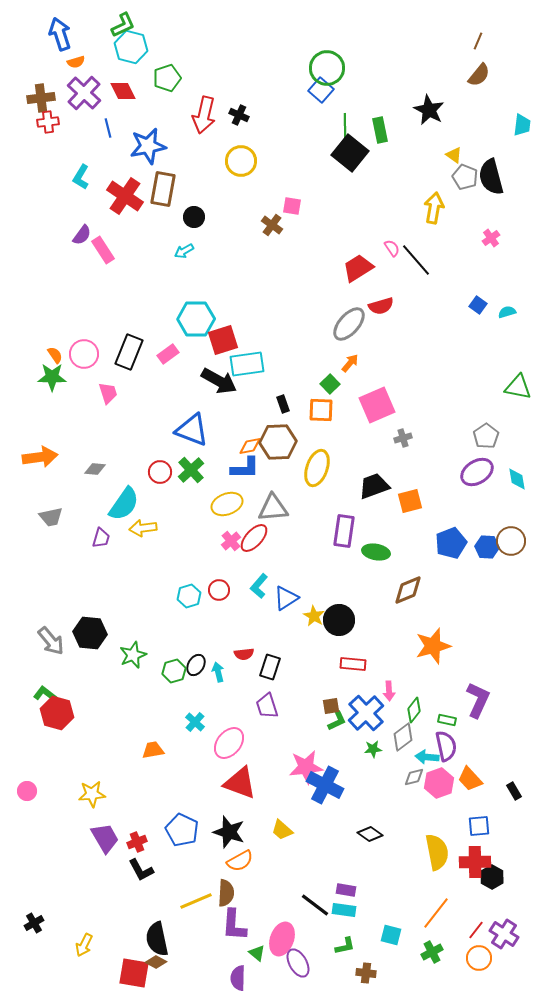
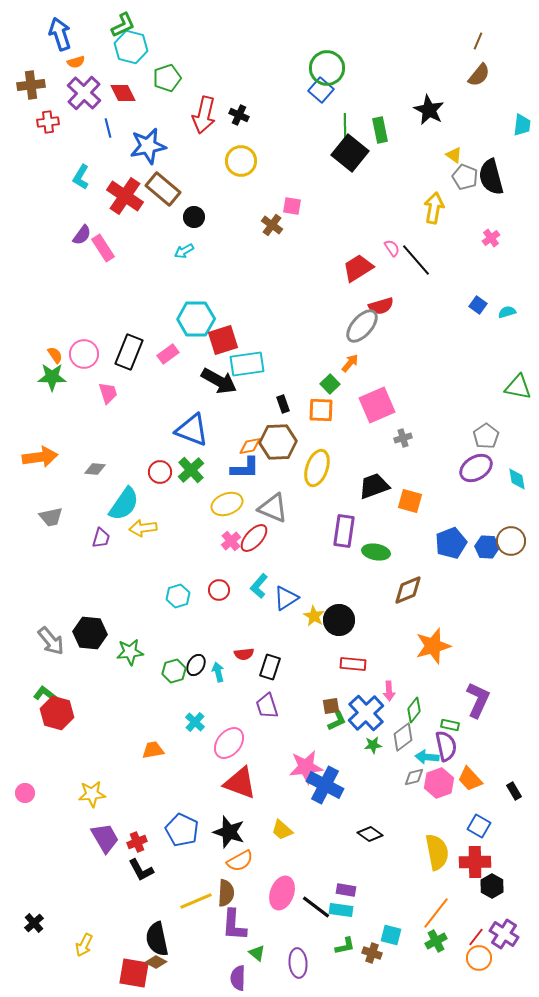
red diamond at (123, 91): moved 2 px down
brown cross at (41, 98): moved 10 px left, 13 px up
brown rectangle at (163, 189): rotated 60 degrees counterclockwise
pink rectangle at (103, 250): moved 2 px up
gray ellipse at (349, 324): moved 13 px right, 2 px down
purple ellipse at (477, 472): moved 1 px left, 4 px up
orange square at (410, 501): rotated 30 degrees clockwise
gray triangle at (273, 508): rotated 28 degrees clockwise
cyan hexagon at (189, 596): moved 11 px left
green star at (133, 655): moved 3 px left, 3 px up; rotated 16 degrees clockwise
green rectangle at (447, 720): moved 3 px right, 5 px down
green star at (373, 749): moved 4 px up
pink circle at (27, 791): moved 2 px left, 2 px down
blue square at (479, 826): rotated 35 degrees clockwise
black hexagon at (492, 877): moved 9 px down
black line at (315, 905): moved 1 px right, 2 px down
cyan rectangle at (344, 910): moved 3 px left
black cross at (34, 923): rotated 12 degrees counterclockwise
red line at (476, 930): moved 7 px down
pink ellipse at (282, 939): moved 46 px up
green cross at (432, 952): moved 4 px right, 11 px up
purple ellipse at (298, 963): rotated 24 degrees clockwise
brown cross at (366, 973): moved 6 px right, 20 px up; rotated 12 degrees clockwise
